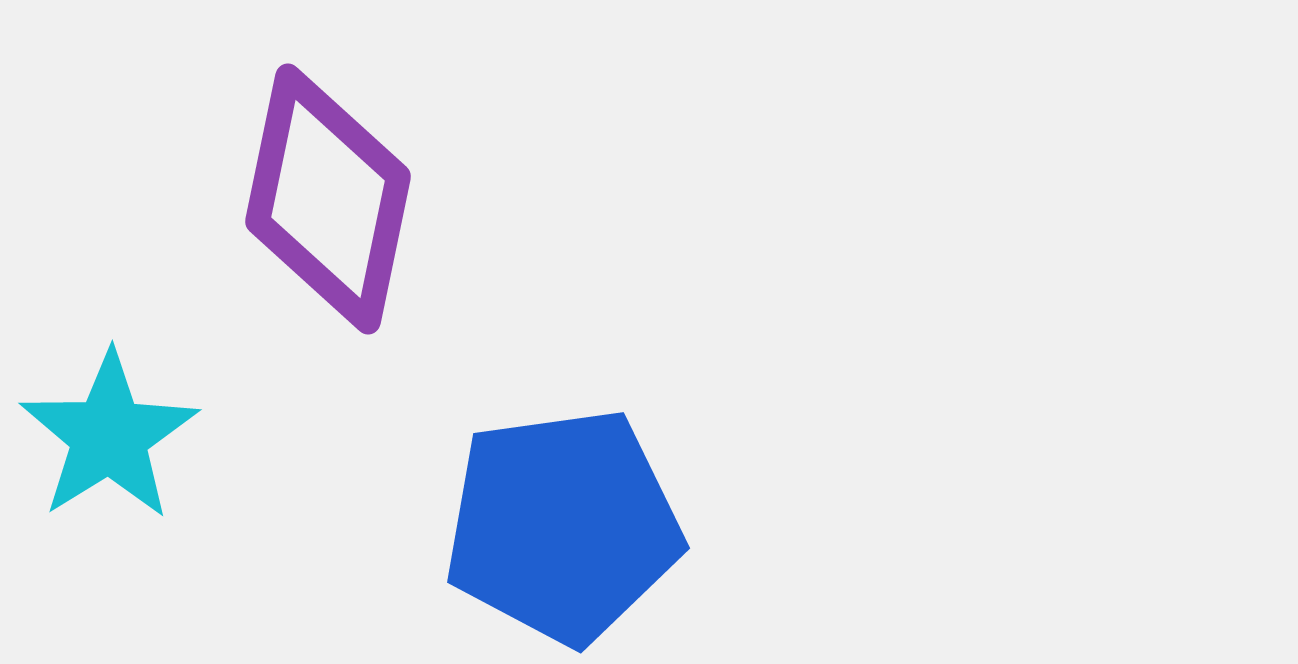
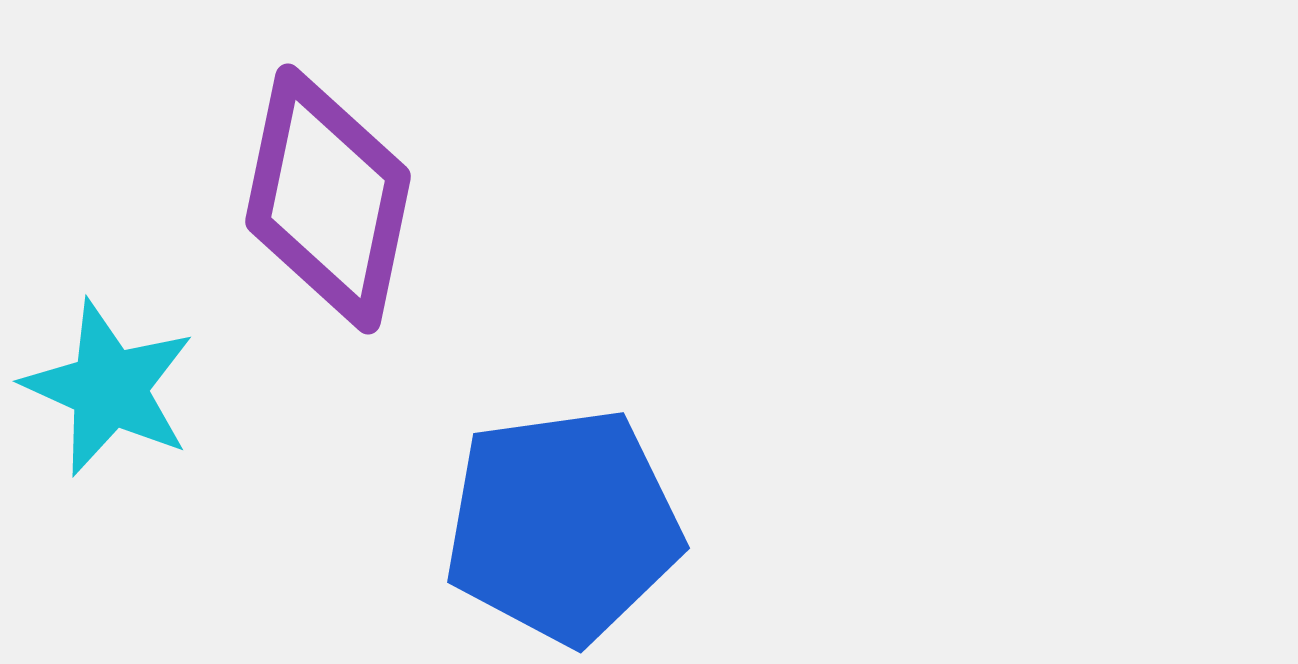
cyan star: moved 48 px up; rotated 16 degrees counterclockwise
